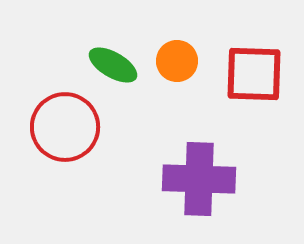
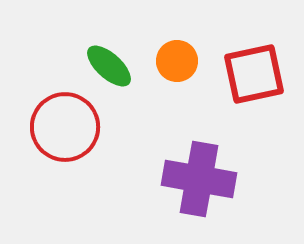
green ellipse: moved 4 px left, 1 px down; rotated 12 degrees clockwise
red square: rotated 14 degrees counterclockwise
purple cross: rotated 8 degrees clockwise
